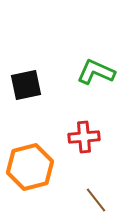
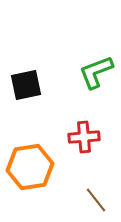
green L-shape: rotated 45 degrees counterclockwise
orange hexagon: rotated 6 degrees clockwise
